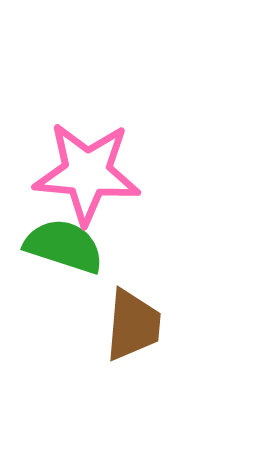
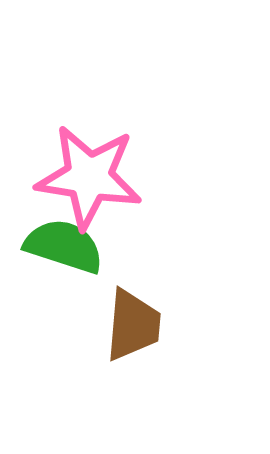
pink star: moved 2 px right, 4 px down; rotated 4 degrees clockwise
